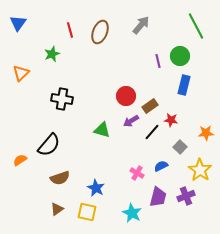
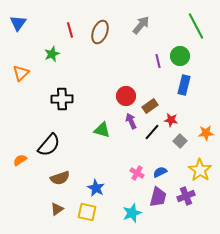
black cross: rotated 10 degrees counterclockwise
purple arrow: rotated 98 degrees clockwise
gray square: moved 6 px up
blue semicircle: moved 1 px left, 6 px down
cyan star: rotated 24 degrees clockwise
